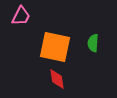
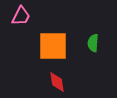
orange square: moved 2 px left, 1 px up; rotated 12 degrees counterclockwise
red diamond: moved 3 px down
